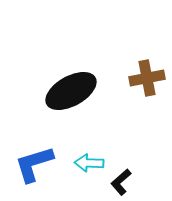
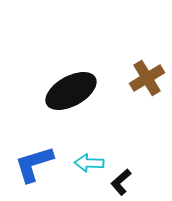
brown cross: rotated 20 degrees counterclockwise
